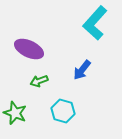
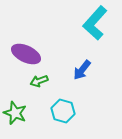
purple ellipse: moved 3 px left, 5 px down
